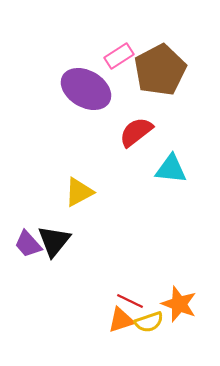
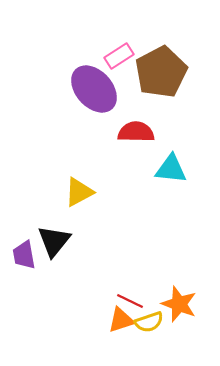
brown pentagon: moved 1 px right, 2 px down
purple ellipse: moved 8 px right; rotated 18 degrees clockwise
red semicircle: rotated 39 degrees clockwise
purple trapezoid: moved 4 px left, 11 px down; rotated 32 degrees clockwise
